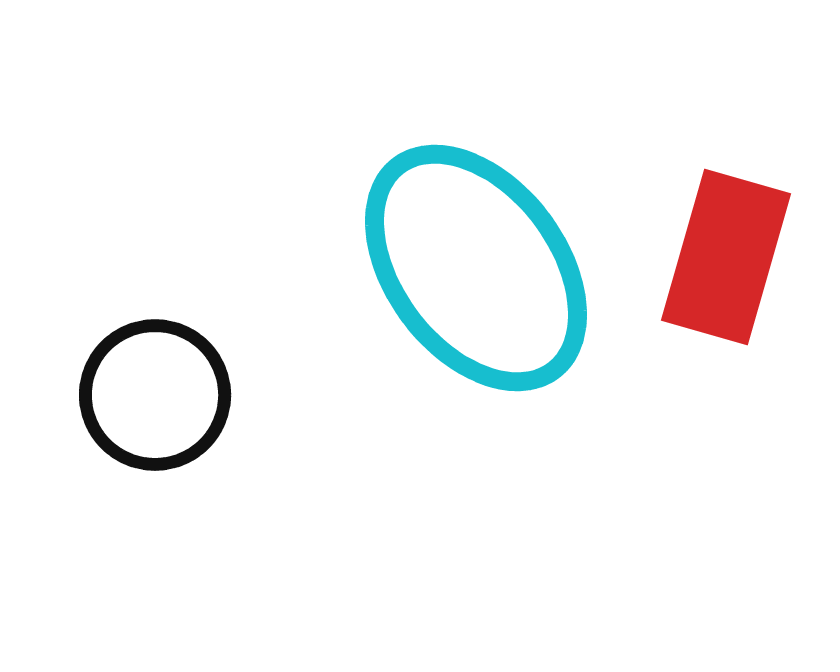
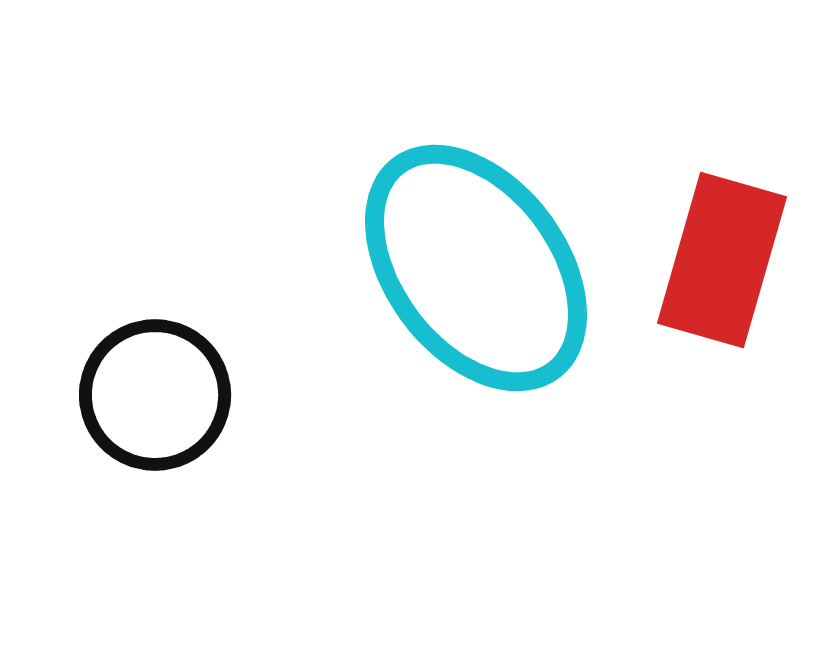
red rectangle: moved 4 px left, 3 px down
